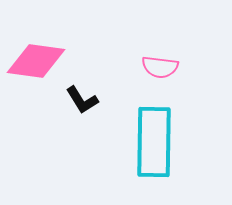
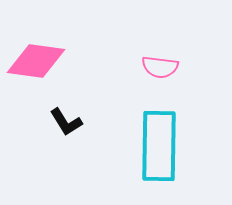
black L-shape: moved 16 px left, 22 px down
cyan rectangle: moved 5 px right, 4 px down
